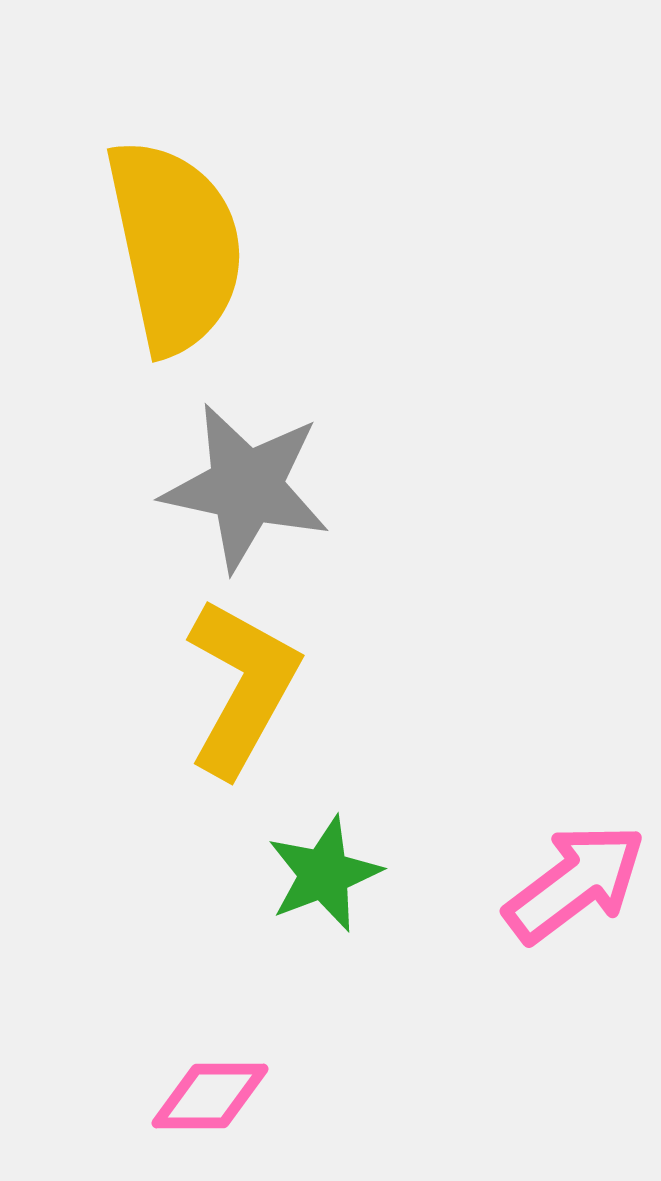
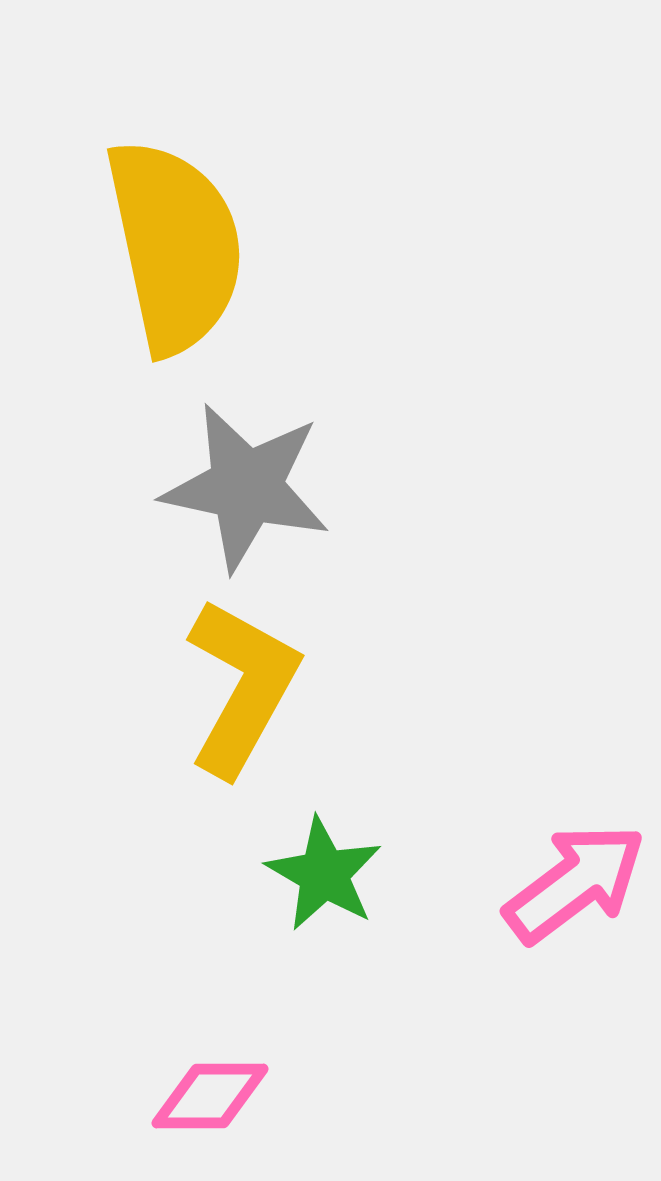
green star: rotated 21 degrees counterclockwise
